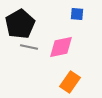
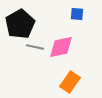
gray line: moved 6 px right
